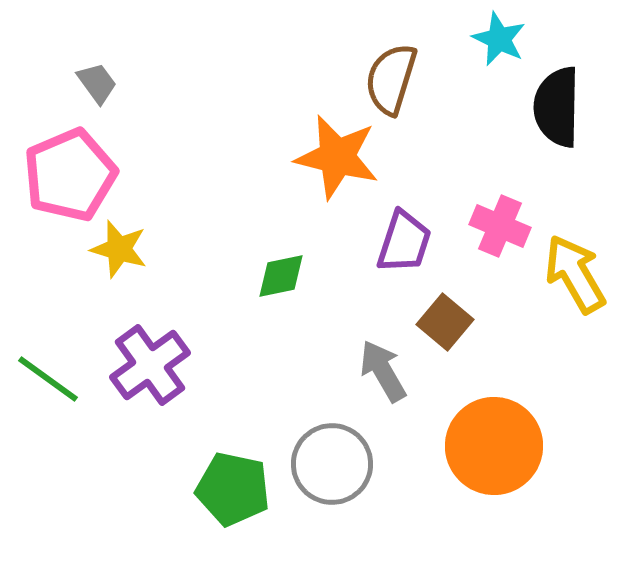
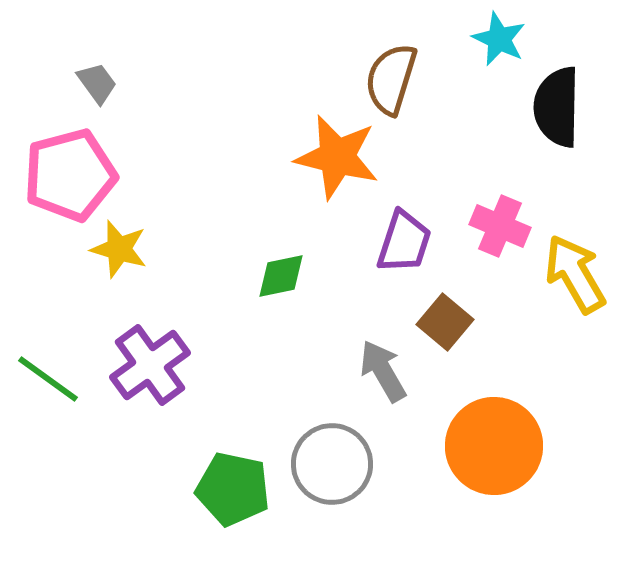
pink pentagon: rotated 8 degrees clockwise
